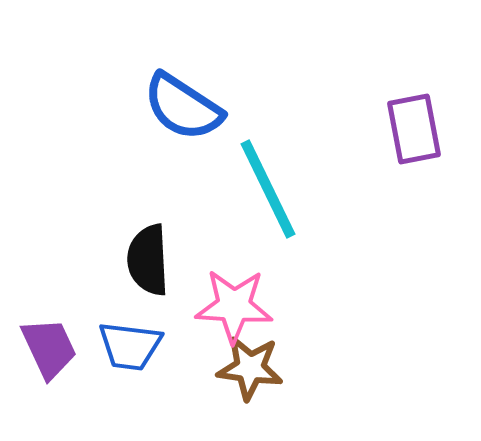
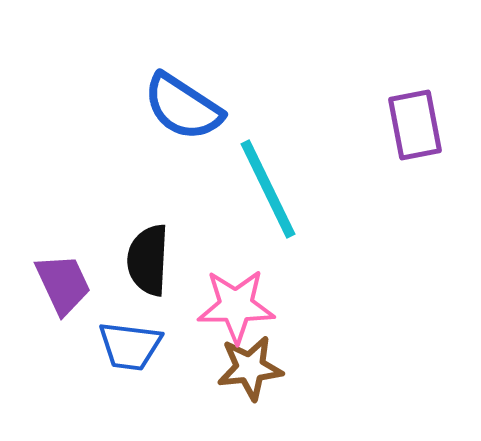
purple rectangle: moved 1 px right, 4 px up
black semicircle: rotated 6 degrees clockwise
pink star: moved 2 px right; rotated 4 degrees counterclockwise
purple trapezoid: moved 14 px right, 64 px up
brown star: rotated 14 degrees counterclockwise
